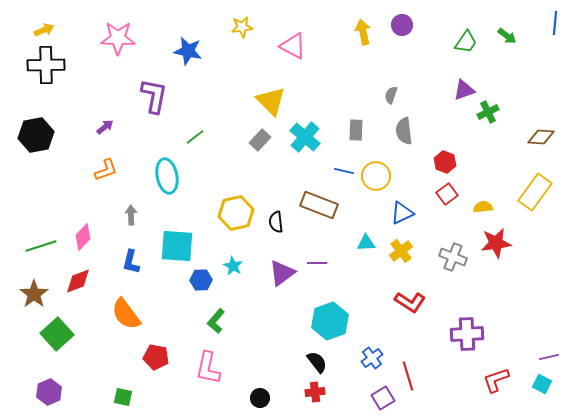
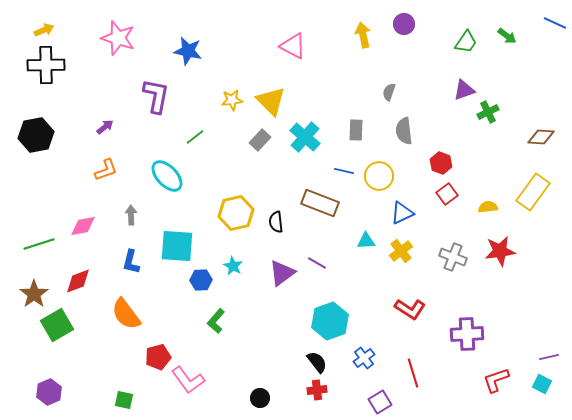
blue line at (555, 23): rotated 70 degrees counterclockwise
purple circle at (402, 25): moved 2 px right, 1 px up
yellow star at (242, 27): moved 10 px left, 73 px down
yellow arrow at (363, 32): moved 3 px down
pink star at (118, 38): rotated 16 degrees clockwise
gray semicircle at (391, 95): moved 2 px left, 3 px up
purple L-shape at (154, 96): moved 2 px right
red hexagon at (445, 162): moved 4 px left, 1 px down
cyan ellipse at (167, 176): rotated 32 degrees counterclockwise
yellow circle at (376, 176): moved 3 px right
yellow rectangle at (535, 192): moved 2 px left
brown rectangle at (319, 205): moved 1 px right, 2 px up
yellow semicircle at (483, 207): moved 5 px right
pink diamond at (83, 237): moved 11 px up; rotated 36 degrees clockwise
cyan triangle at (366, 243): moved 2 px up
red star at (496, 243): moved 4 px right, 8 px down
green line at (41, 246): moved 2 px left, 2 px up
purple line at (317, 263): rotated 30 degrees clockwise
red L-shape at (410, 302): moved 7 px down
green square at (57, 334): moved 9 px up; rotated 12 degrees clockwise
red pentagon at (156, 357): moved 2 px right; rotated 25 degrees counterclockwise
blue cross at (372, 358): moved 8 px left
pink L-shape at (208, 368): moved 20 px left, 12 px down; rotated 48 degrees counterclockwise
red line at (408, 376): moved 5 px right, 3 px up
red cross at (315, 392): moved 2 px right, 2 px up
green square at (123, 397): moved 1 px right, 3 px down
purple square at (383, 398): moved 3 px left, 4 px down
